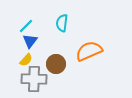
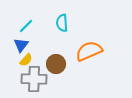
cyan semicircle: rotated 12 degrees counterclockwise
blue triangle: moved 9 px left, 4 px down
